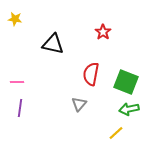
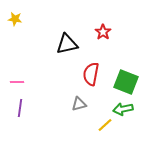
black triangle: moved 14 px right; rotated 25 degrees counterclockwise
gray triangle: rotated 35 degrees clockwise
green arrow: moved 6 px left
yellow line: moved 11 px left, 8 px up
